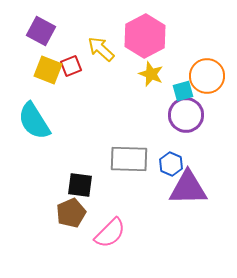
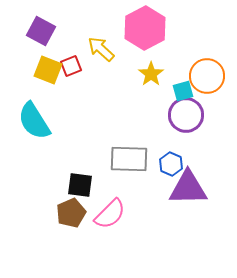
pink hexagon: moved 8 px up
yellow star: rotated 15 degrees clockwise
pink semicircle: moved 19 px up
